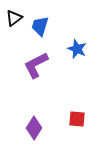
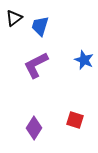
blue star: moved 7 px right, 11 px down
red square: moved 2 px left, 1 px down; rotated 12 degrees clockwise
